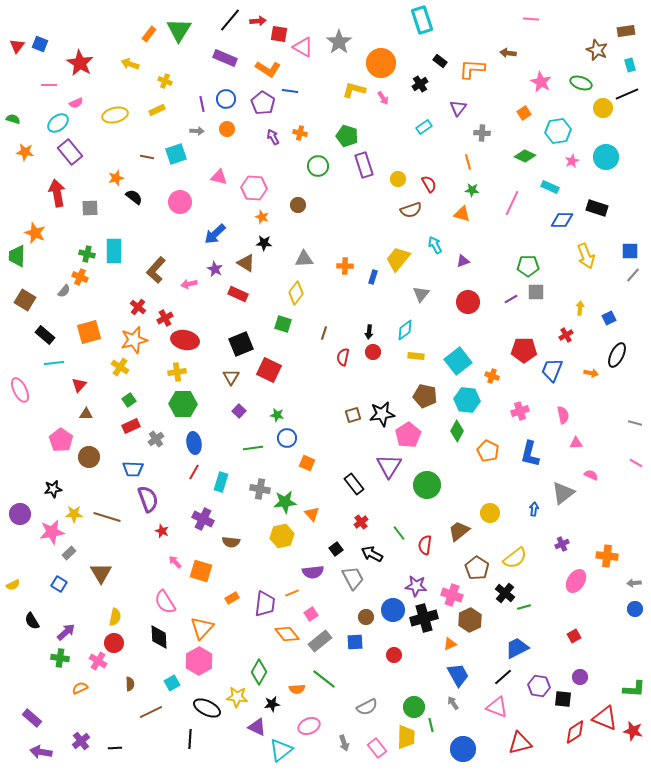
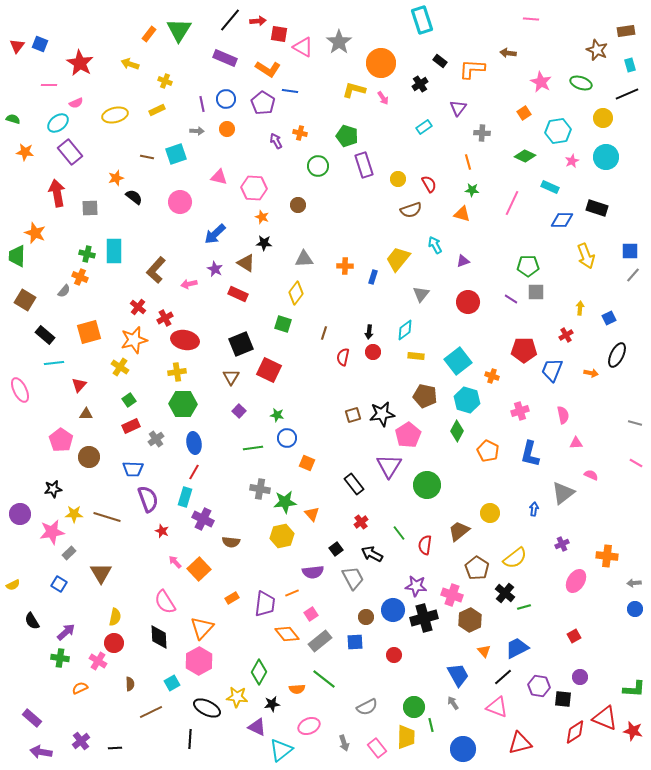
yellow circle at (603, 108): moved 10 px down
purple arrow at (273, 137): moved 3 px right, 4 px down
purple line at (511, 299): rotated 64 degrees clockwise
cyan hexagon at (467, 400): rotated 10 degrees clockwise
cyan rectangle at (221, 482): moved 36 px left, 15 px down
orange square at (201, 571): moved 2 px left, 2 px up; rotated 30 degrees clockwise
orange triangle at (450, 644): moved 34 px right, 7 px down; rotated 48 degrees counterclockwise
